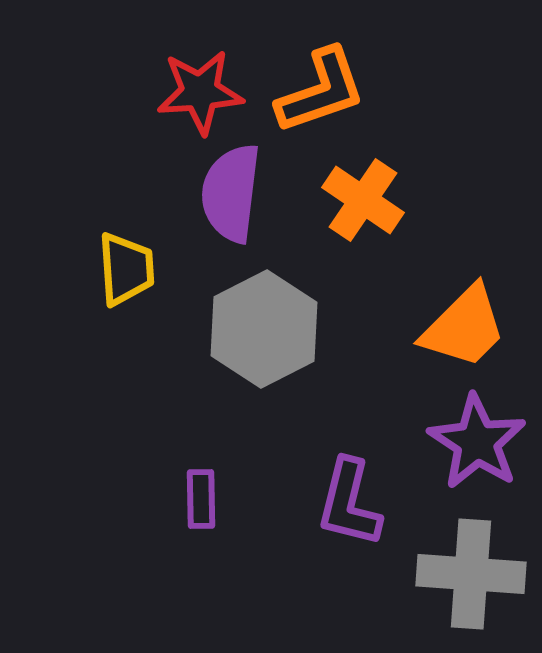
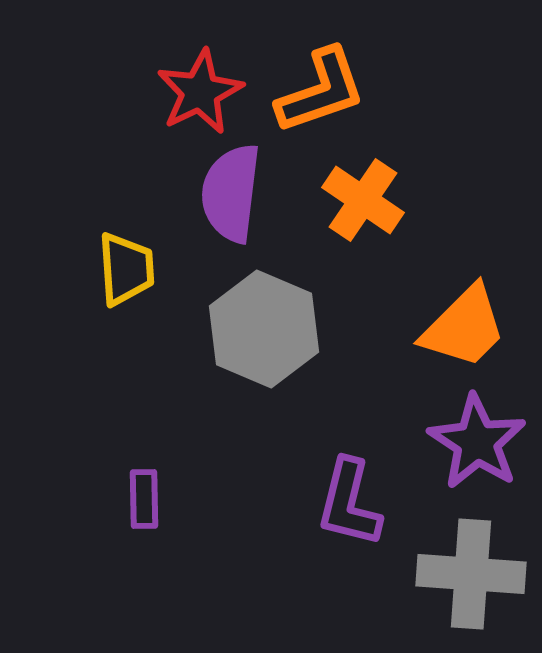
red star: rotated 22 degrees counterclockwise
gray hexagon: rotated 10 degrees counterclockwise
purple rectangle: moved 57 px left
